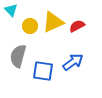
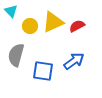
cyan triangle: moved 1 px down
gray semicircle: moved 2 px left, 1 px up
blue arrow: moved 1 px right, 1 px up
